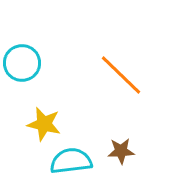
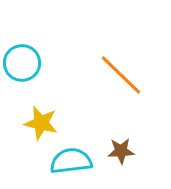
yellow star: moved 3 px left, 1 px up
